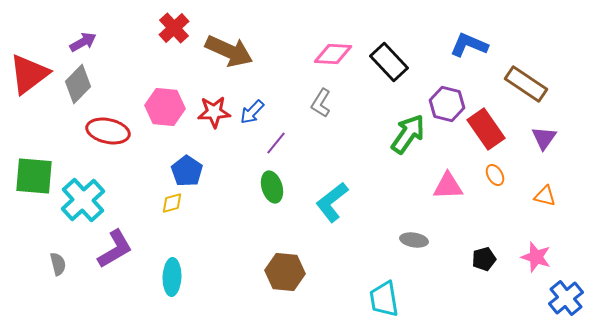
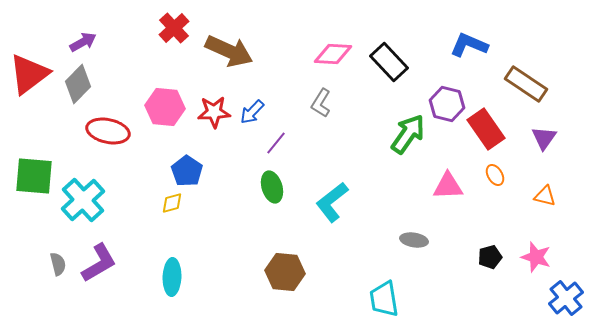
purple L-shape: moved 16 px left, 14 px down
black pentagon: moved 6 px right, 2 px up
